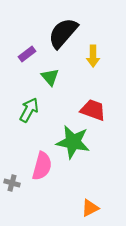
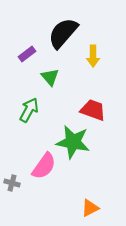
pink semicircle: moved 2 px right; rotated 20 degrees clockwise
